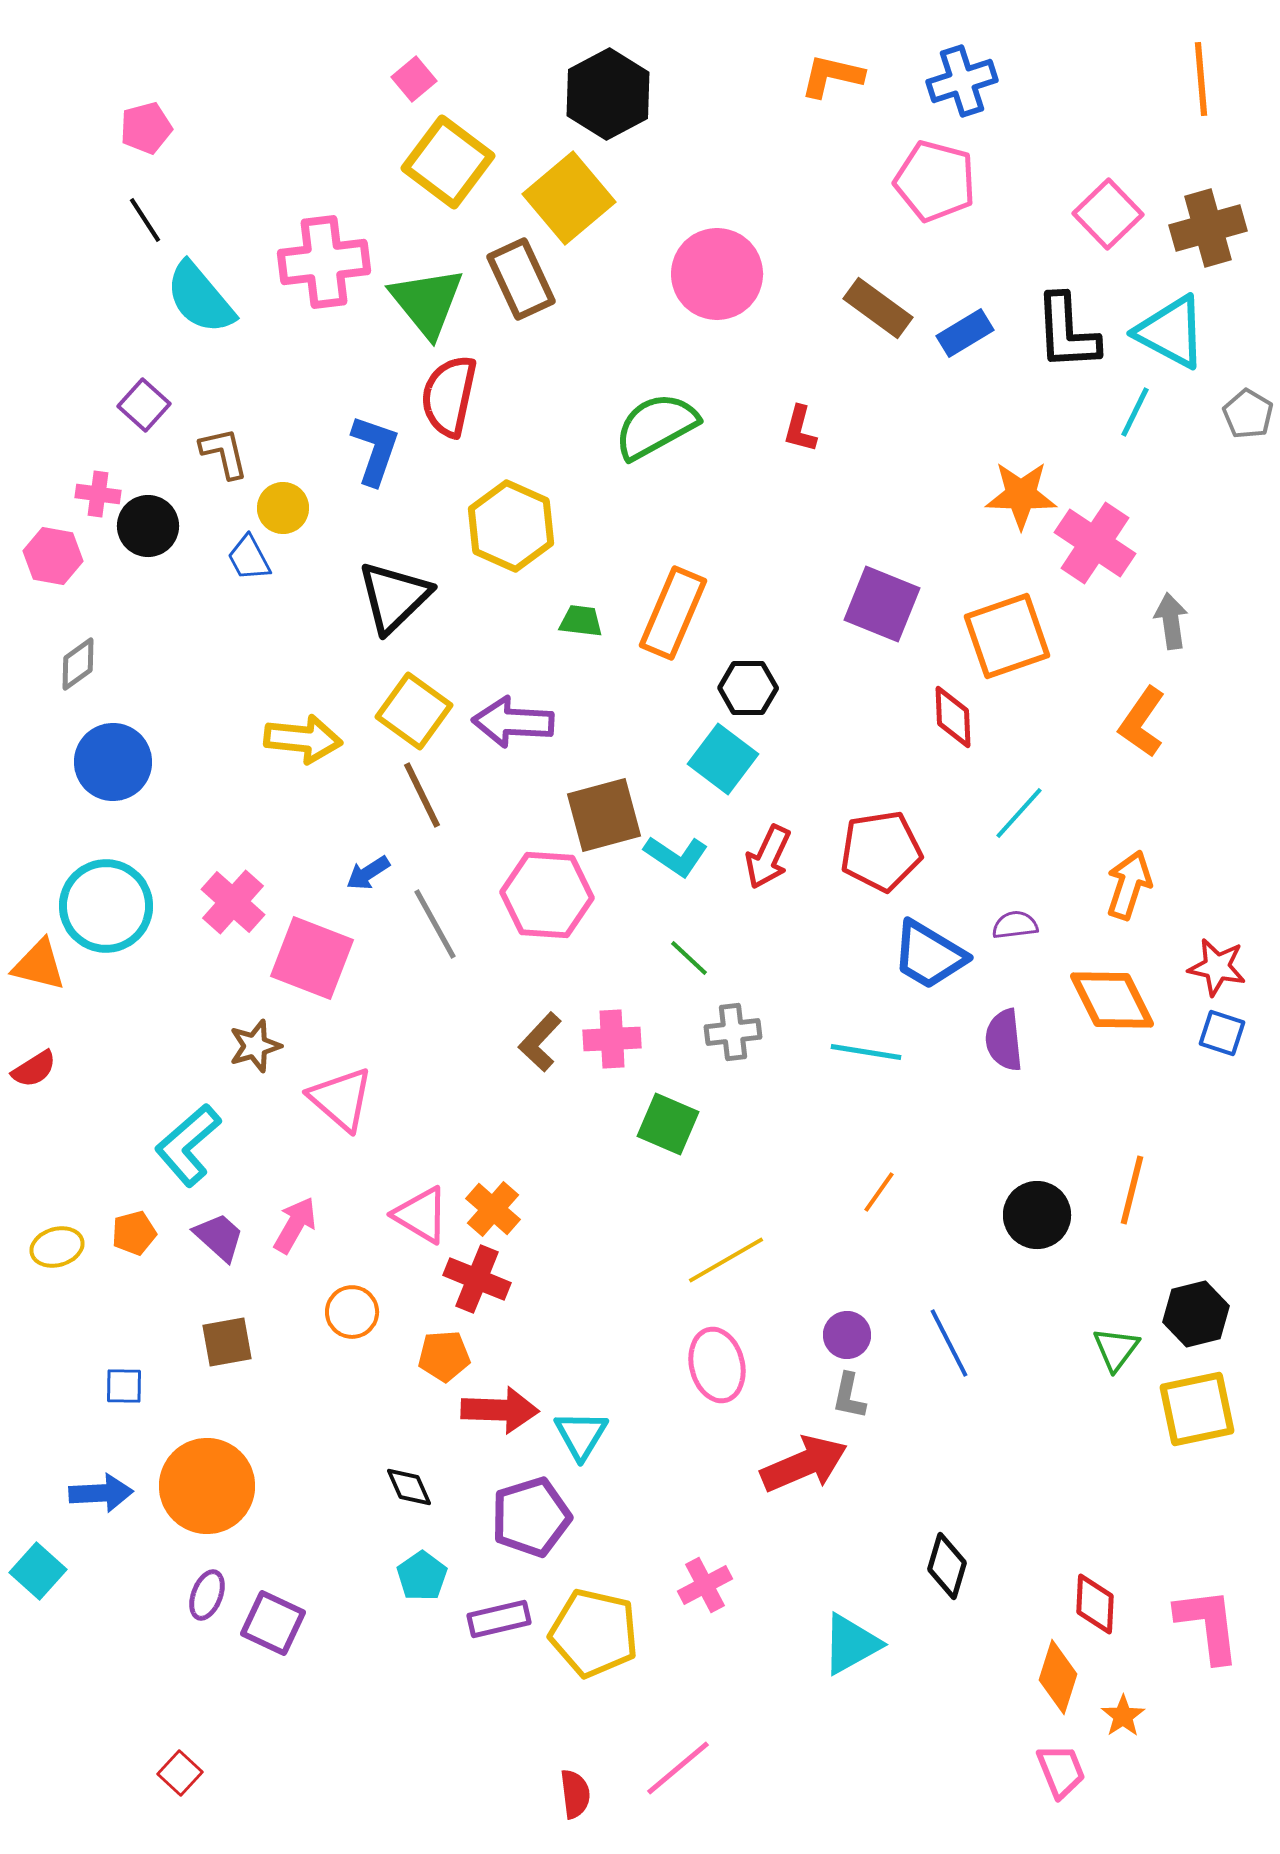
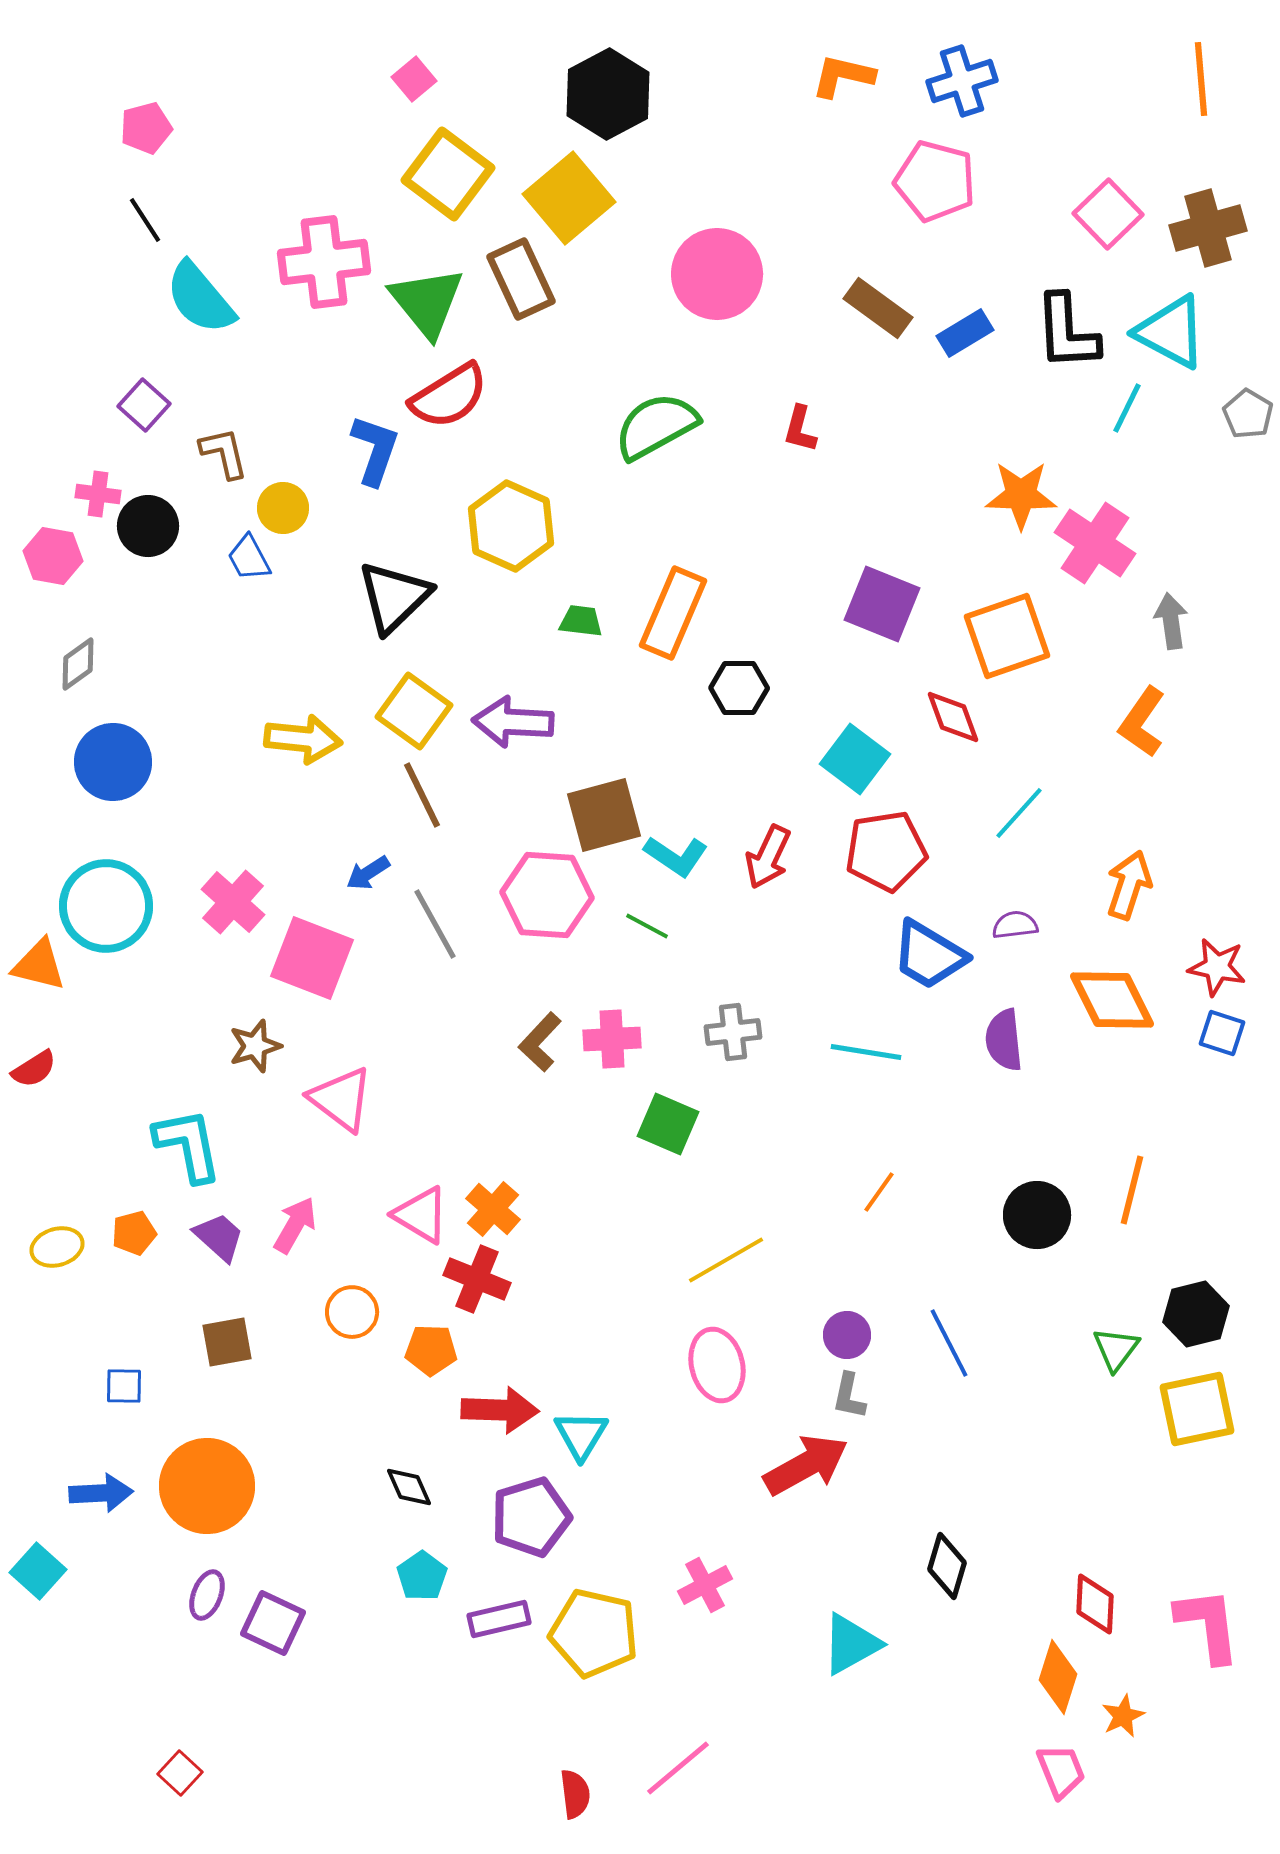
orange L-shape at (832, 76): moved 11 px right
yellow square at (448, 162): moved 12 px down
red semicircle at (449, 396): rotated 134 degrees counterclockwise
cyan line at (1135, 412): moved 8 px left, 4 px up
black hexagon at (748, 688): moved 9 px left
red diamond at (953, 717): rotated 18 degrees counterclockwise
cyan square at (723, 759): moved 132 px right
red pentagon at (881, 851): moved 5 px right
green line at (689, 958): moved 42 px left, 32 px up; rotated 15 degrees counterclockwise
pink triangle at (341, 1099): rotated 4 degrees counterclockwise
cyan L-shape at (188, 1145): rotated 120 degrees clockwise
orange pentagon at (444, 1356): moved 13 px left, 6 px up; rotated 6 degrees clockwise
red arrow at (804, 1464): moved 2 px right, 1 px down; rotated 6 degrees counterclockwise
orange star at (1123, 1716): rotated 9 degrees clockwise
